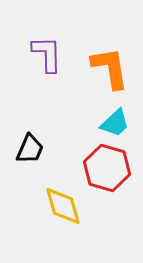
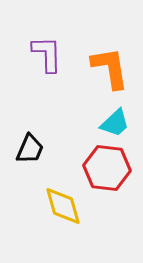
red hexagon: rotated 9 degrees counterclockwise
